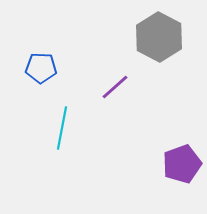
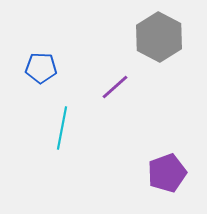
purple pentagon: moved 15 px left, 9 px down
